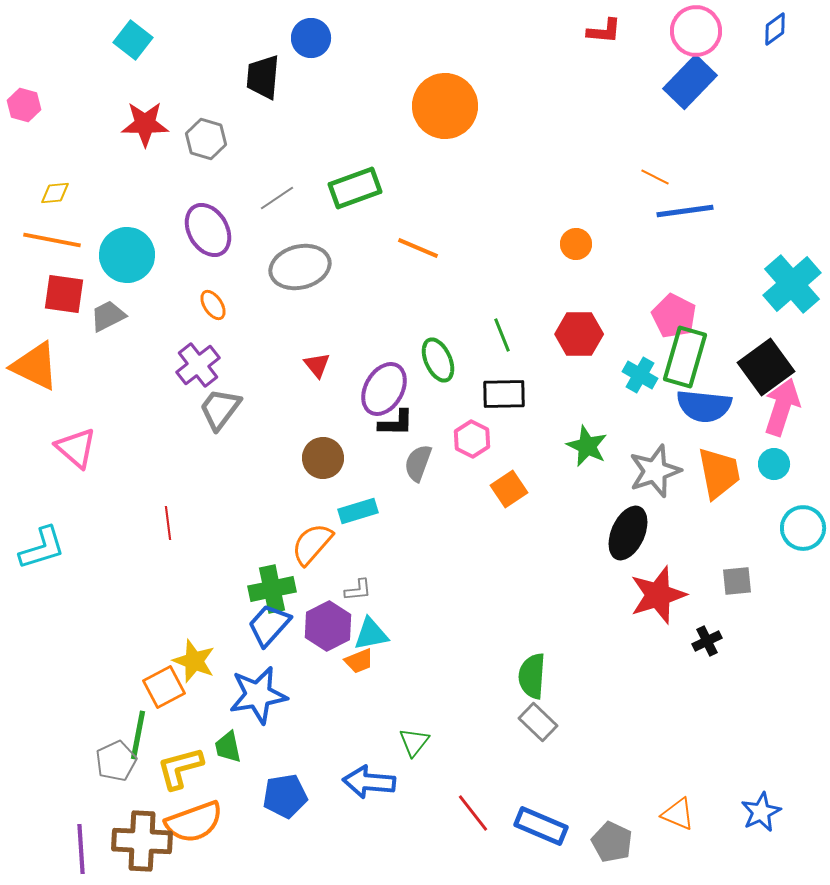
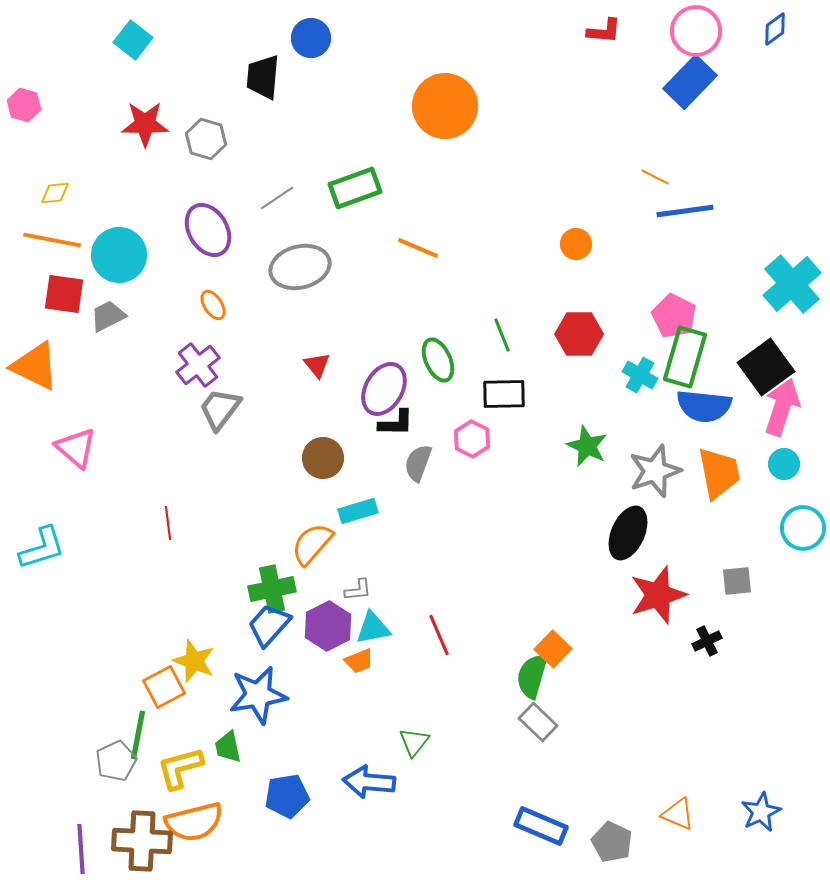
cyan circle at (127, 255): moved 8 px left
cyan circle at (774, 464): moved 10 px right
orange square at (509, 489): moved 44 px right, 160 px down; rotated 12 degrees counterclockwise
cyan triangle at (371, 634): moved 2 px right, 6 px up
green semicircle at (532, 676): rotated 12 degrees clockwise
blue pentagon at (285, 796): moved 2 px right
red line at (473, 813): moved 34 px left, 178 px up; rotated 15 degrees clockwise
orange semicircle at (194, 822): rotated 6 degrees clockwise
